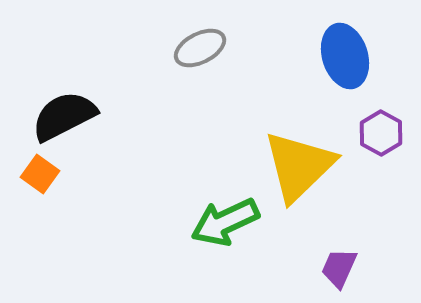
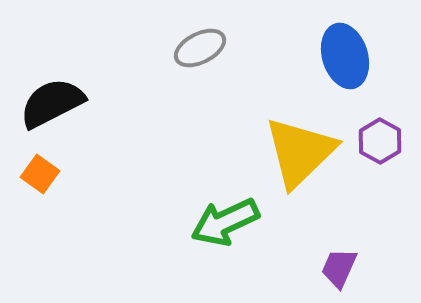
black semicircle: moved 12 px left, 13 px up
purple hexagon: moved 1 px left, 8 px down
yellow triangle: moved 1 px right, 14 px up
